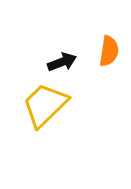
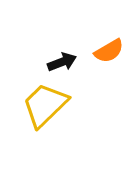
orange semicircle: rotated 52 degrees clockwise
